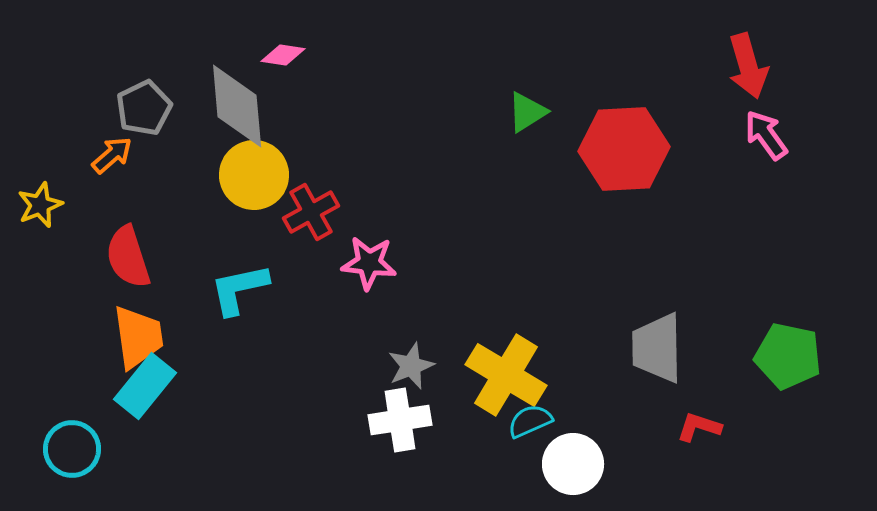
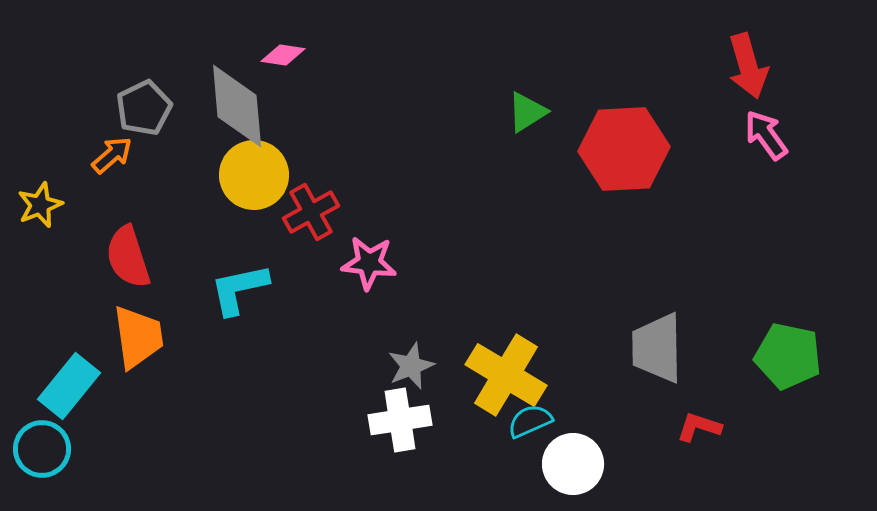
cyan rectangle: moved 76 px left
cyan circle: moved 30 px left
